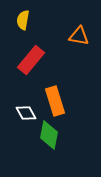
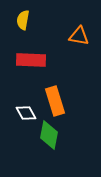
red rectangle: rotated 52 degrees clockwise
